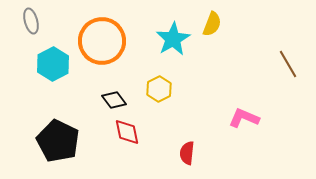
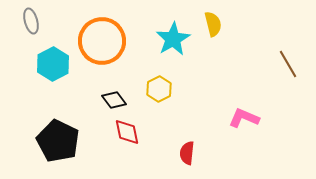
yellow semicircle: moved 1 px right; rotated 35 degrees counterclockwise
